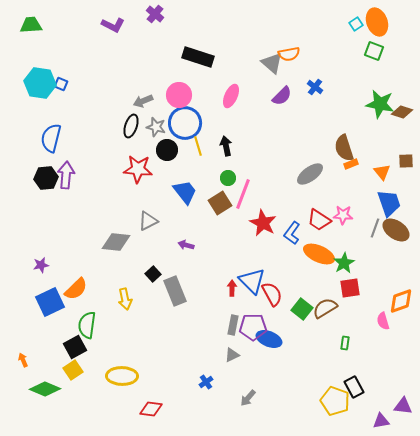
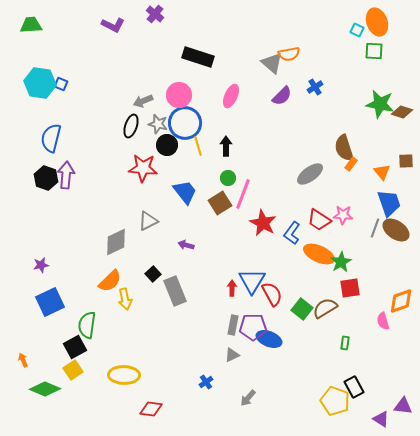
cyan square at (356, 24): moved 1 px right, 6 px down; rotated 32 degrees counterclockwise
green square at (374, 51): rotated 18 degrees counterclockwise
blue cross at (315, 87): rotated 21 degrees clockwise
gray star at (156, 127): moved 2 px right, 3 px up
black arrow at (226, 146): rotated 12 degrees clockwise
black circle at (167, 150): moved 5 px up
orange rectangle at (351, 164): rotated 32 degrees counterclockwise
red star at (138, 169): moved 5 px right, 1 px up
black hexagon at (46, 178): rotated 25 degrees clockwise
gray diamond at (116, 242): rotated 32 degrees counterclockwise
green star at (344, 263): moved 3 px left, 1 px up
blue triangle at (252, 281): rotated 16 degrees clockwise
orange semicircle at (76, 289): moved 34 px right, 8 px up
yellow ellipse at (122, 376): moved 2 px right, 1 px up
purple triangle at (381, 421): moved 2 px up; rotated 42 degrees clockwise
